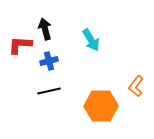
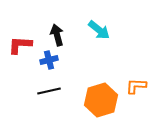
black arrow: moved 12 px right, 6 px down
cyan arrow: moved 8 px right, 10 px up; rotated 20 degrees counterclockwise
blue cross: moved 1 px up
orange L-shape: rotated 55 degrees clockwise
orange hexagon: moved 6 px up; rotated 16 degrees counterclockwise
